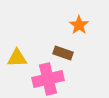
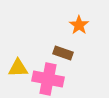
yellow triangle: moved 1 px right, 10 px down
pink cross: rotated 24 degrees clockwise
